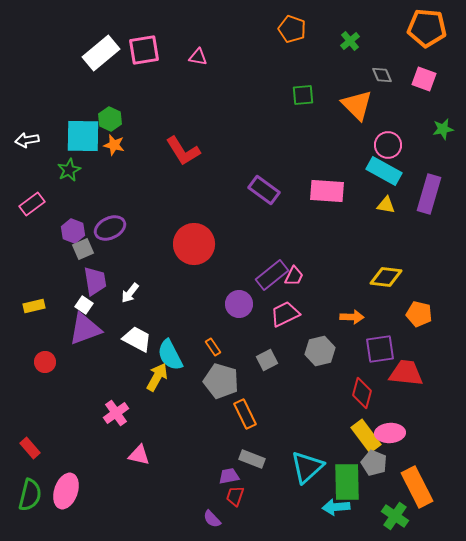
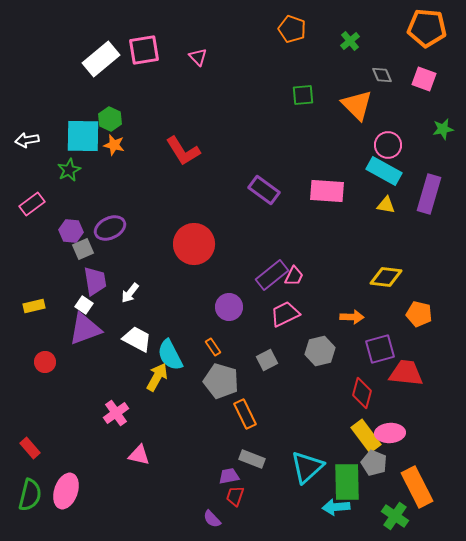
white rectangle at (101, 53): moved 6 px down
pink triangle at (198, 57): rotated 36 degrees clockwise
purple hexagon at (73, 231): moved 2 px left; rotated 15 degrees counterclockwise
purple circle at (239, 304): moved 10 px left, 3 px down
purple square at (380, 349): rotated 8 degrees counterclockwise
